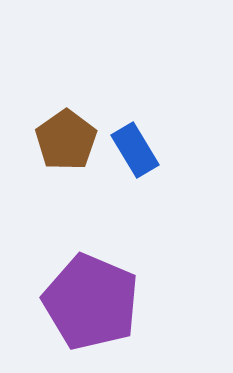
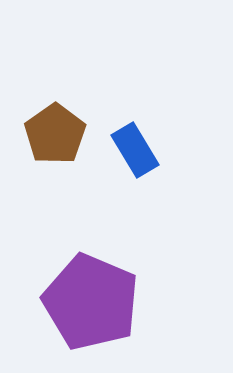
brown pentagon: moved 11 px left, 6 px up
